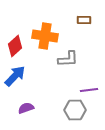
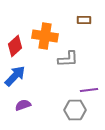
purple semicircle: moved 3 px left, 3 px up
